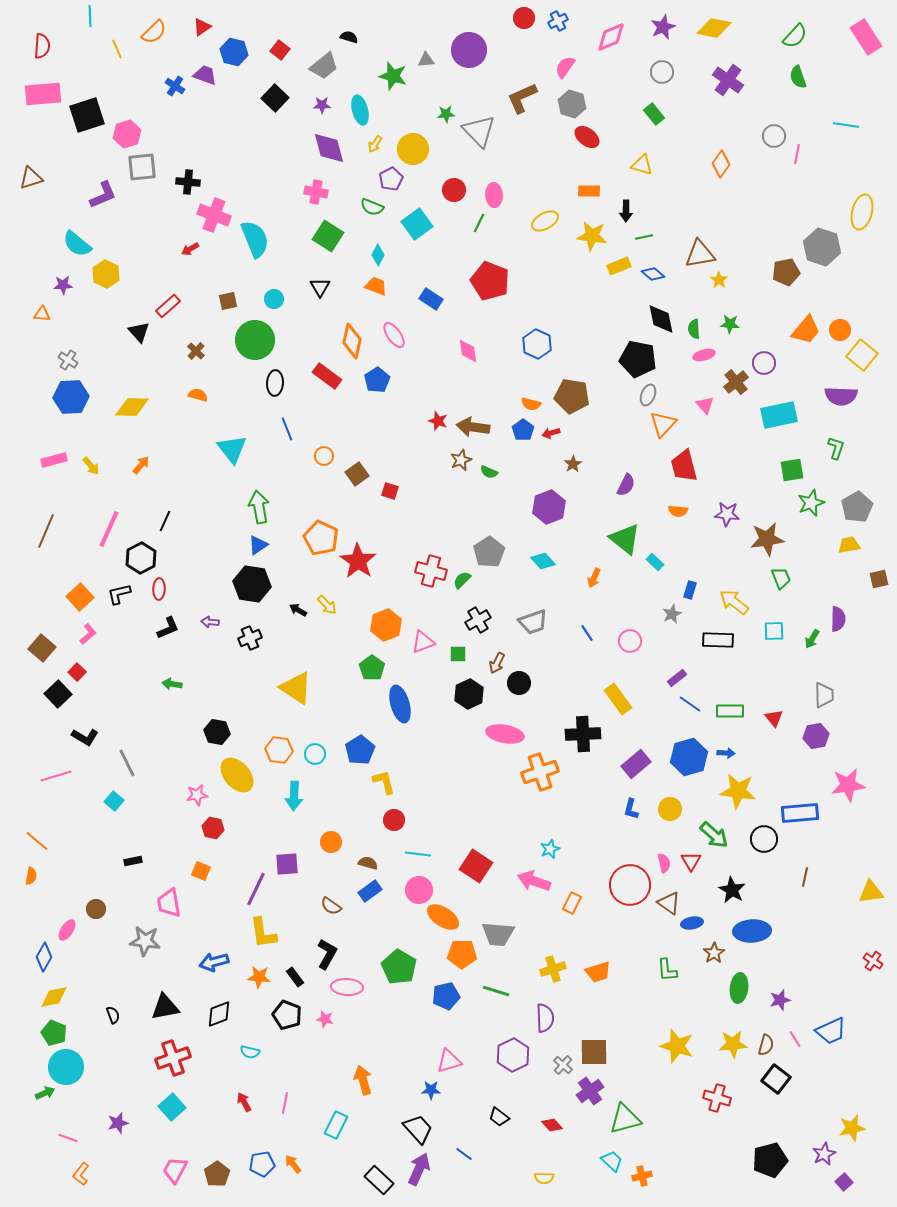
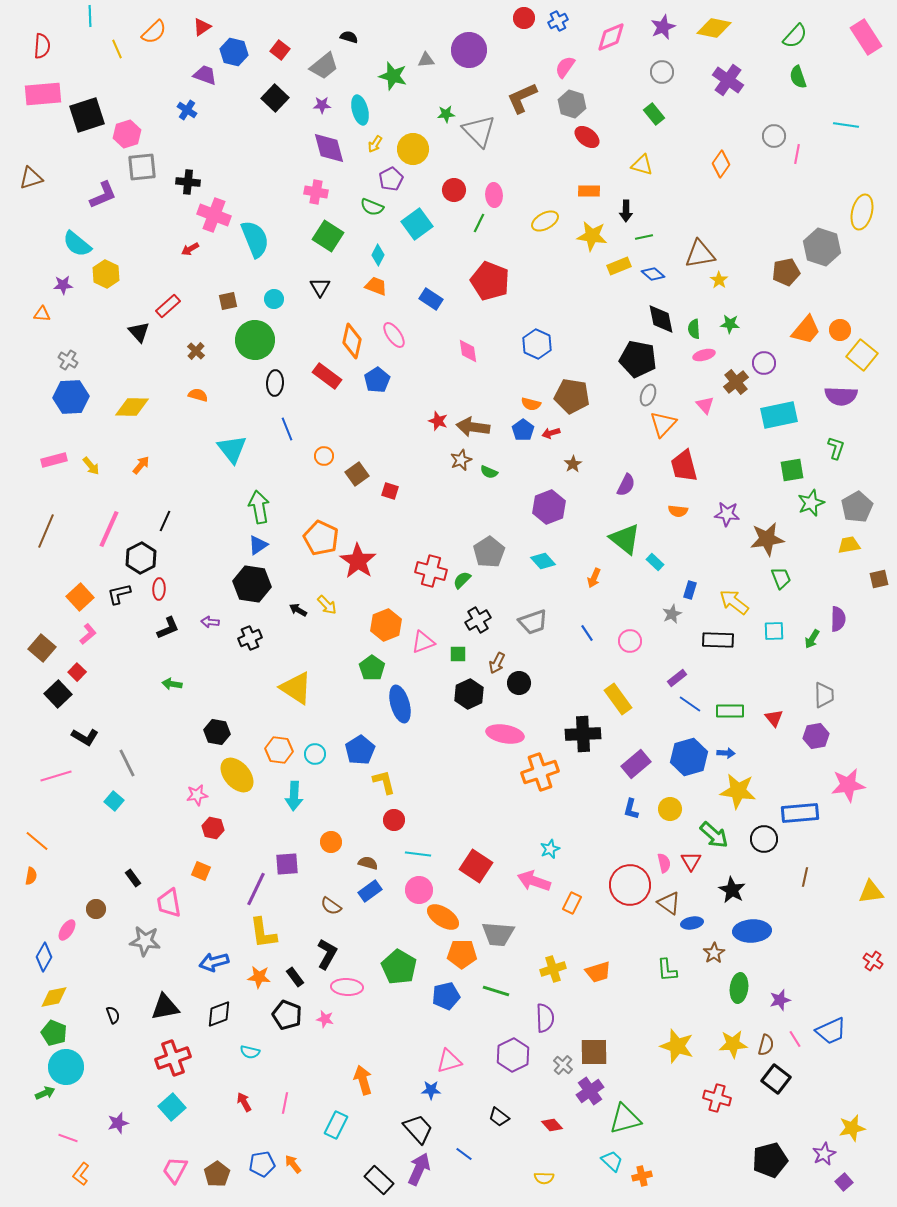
blue cross at (175, 86): moved 12 px right, 24 px down
black rectangle at (133, 861): moved 17 px down; rotated 66 degrees clockwise
